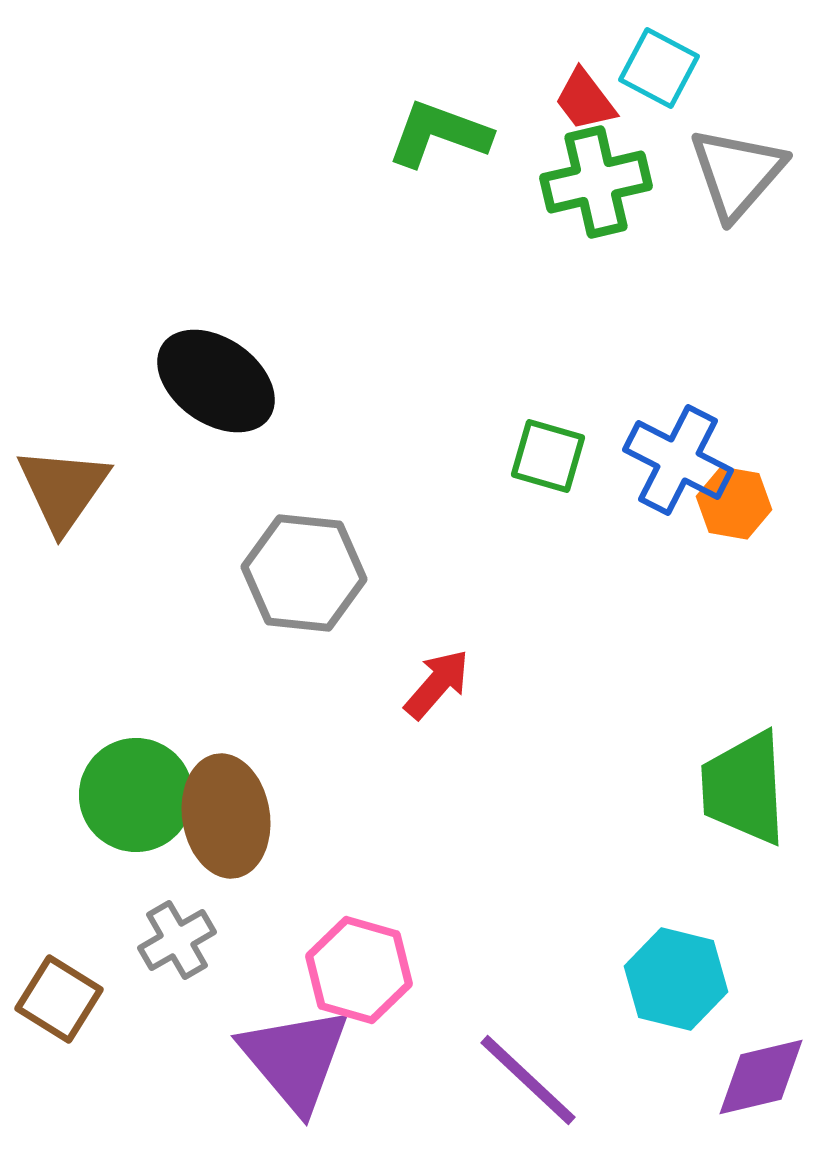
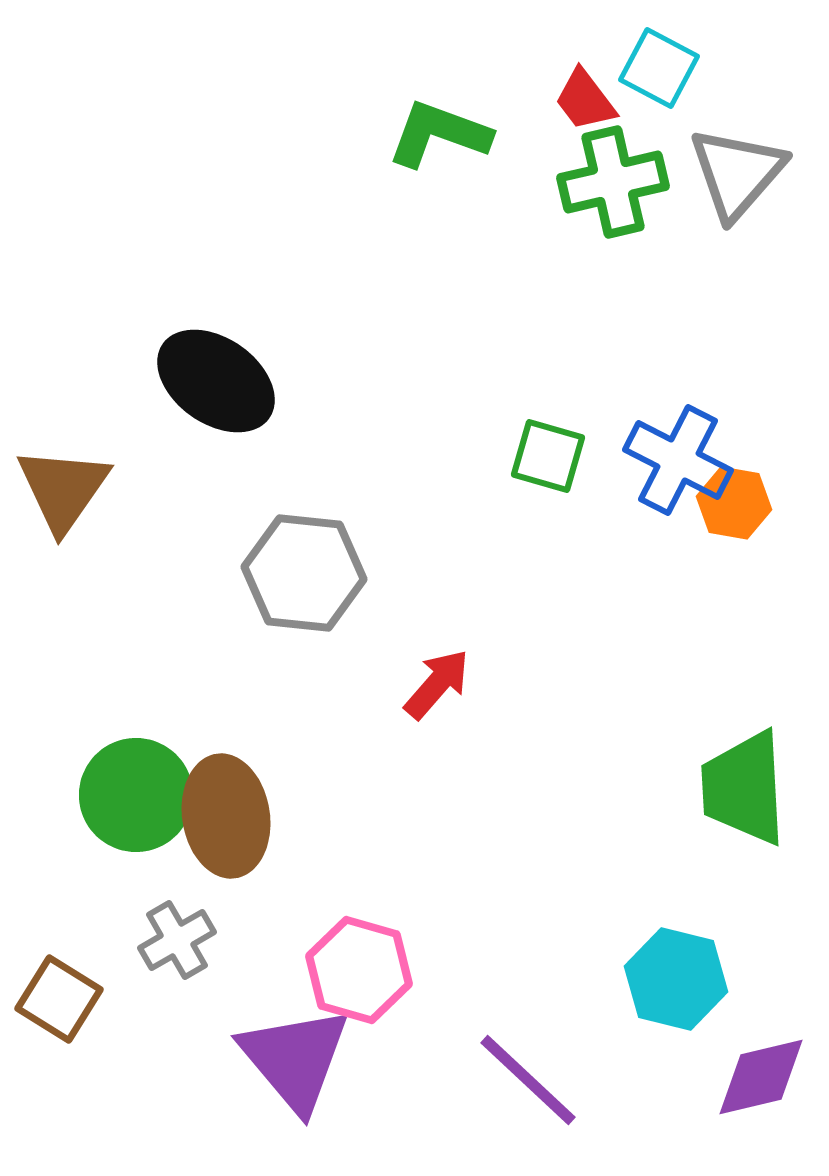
green cross: moved 17 px right
